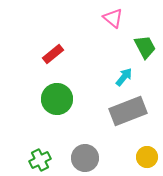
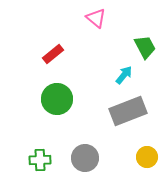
pink triangle: moved 17 px left
cyan arrow: moved 2 px up
green cross: rotated 25 degrees clockwise
